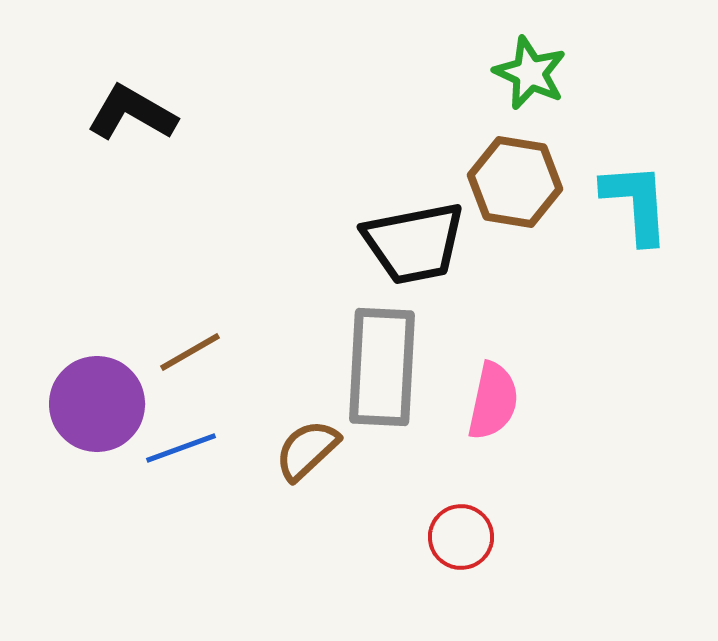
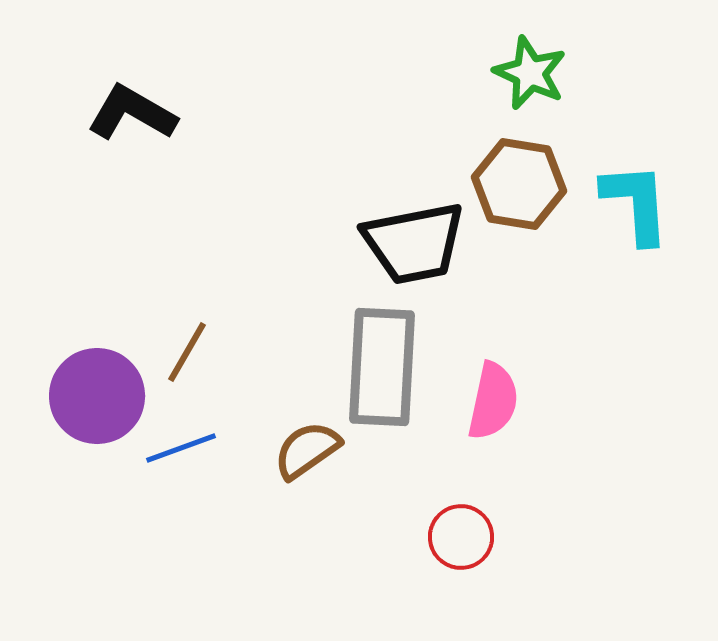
brown hexagon: moved 4 px right, 2 px down
brown line: moved 3 px left; rotated 30 degrees counterclockwise
purple circle: moved 8 px up
brown semicircle: rotated 8 degrees clockwise
